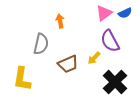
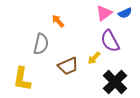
orange arrow: moved 2 px left; rotated 32 degrees counterclockwise
brown trapezoid: moved 2 px down
